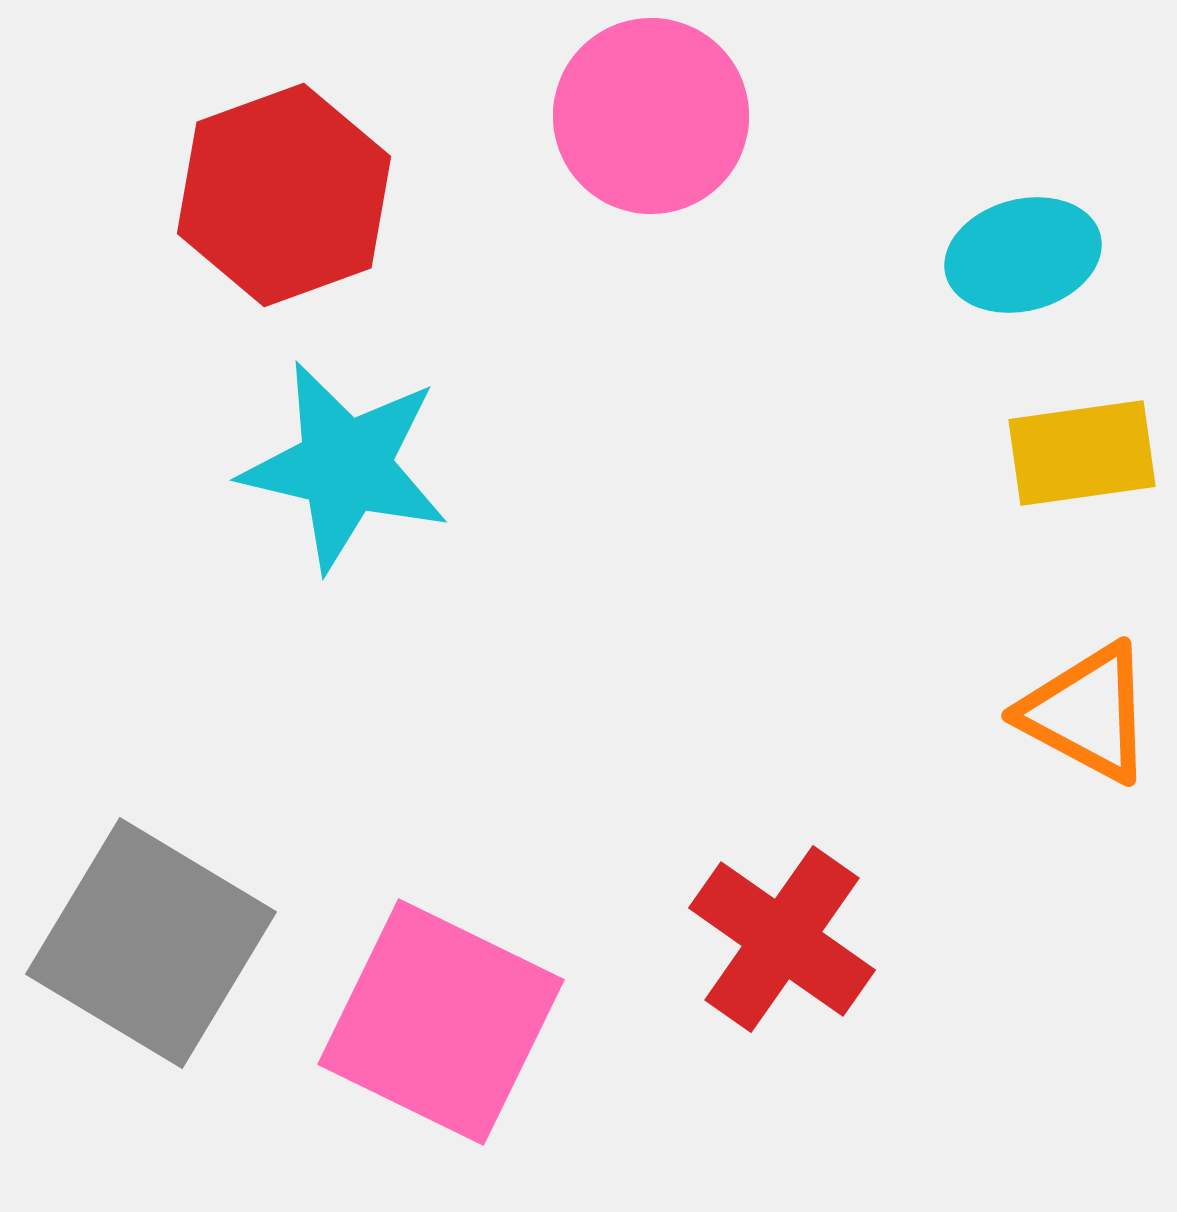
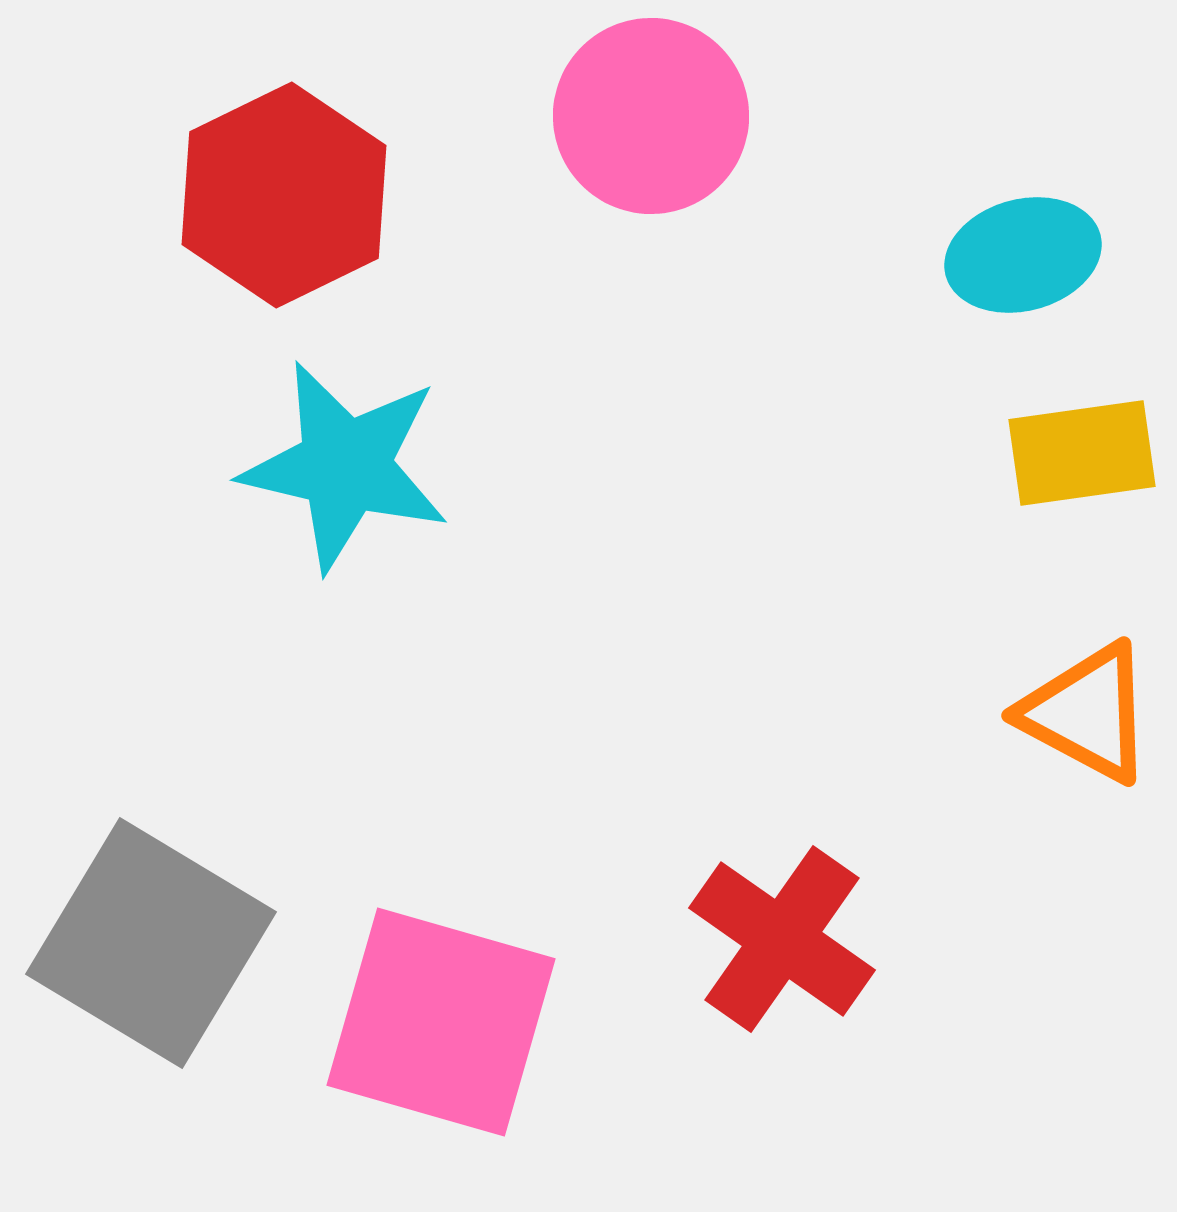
red hexagon: rotated 6 degrees counterclockwise
pink square: rotated 10 degrees counterclockwise
